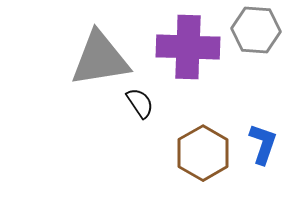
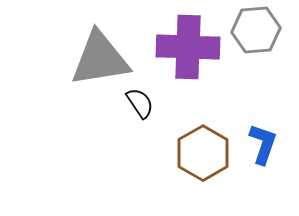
gray hexagon: rotated 9 degrees counterclockwise
